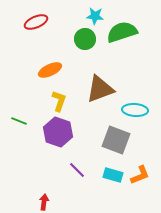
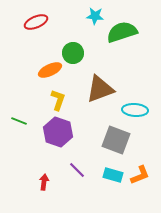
green circle: moved 12 px left, 14 px down
yellow L-shape: moved 1 px left, 1 px up
red arrow: moved 20 px up
